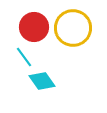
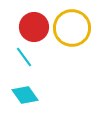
yellow circle: moved 1 px left
cyan diamond: moved 17 px left, 14 px down
